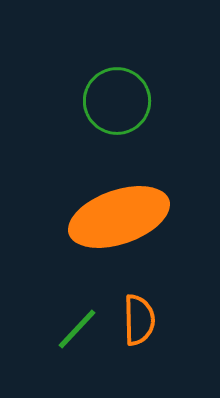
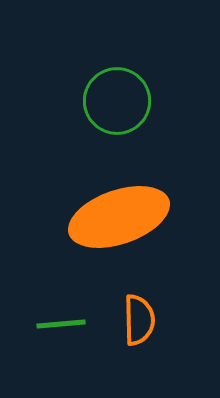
green line: moved 16 px left, 5 px up; rotated 42 degrees clockwise
